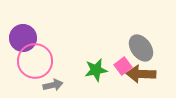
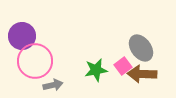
purple circle: moved 1 px left, 2 px up
brown arrow: moved 1 px right
